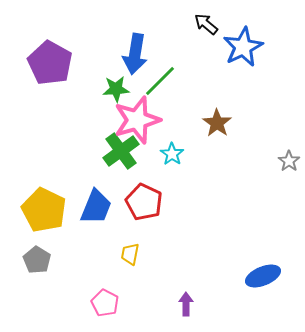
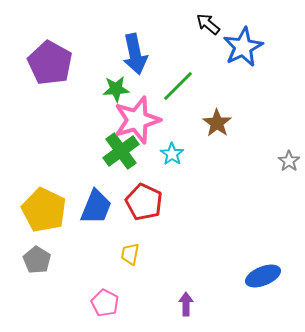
black arrow: moved 2 px right
blue arrow: rotated 21 degrees counterclockwise
green line: moved 18 px right, 5 px down
